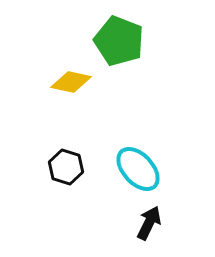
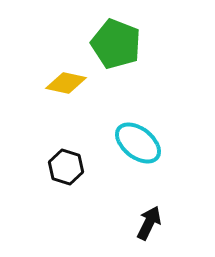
green pentagon: moved 3 px left, 3 px down
yellow diamond: moved 5 px left, 1 px down
cyan ellipse: moved 26 px up; rotated 9 degrees counterclockwise
